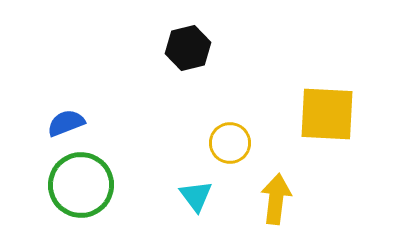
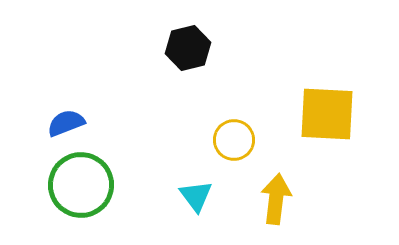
yellow circle: moved 4 px right, 3 px up
